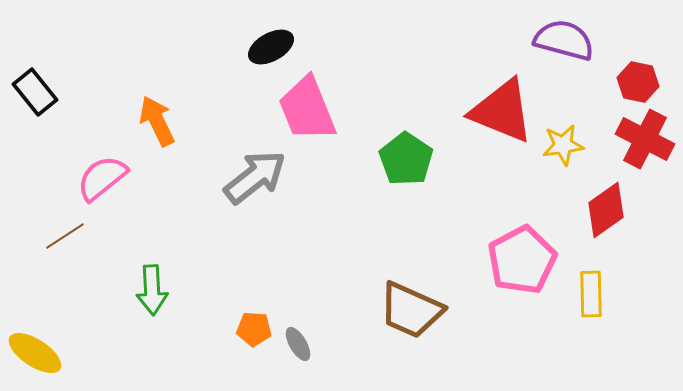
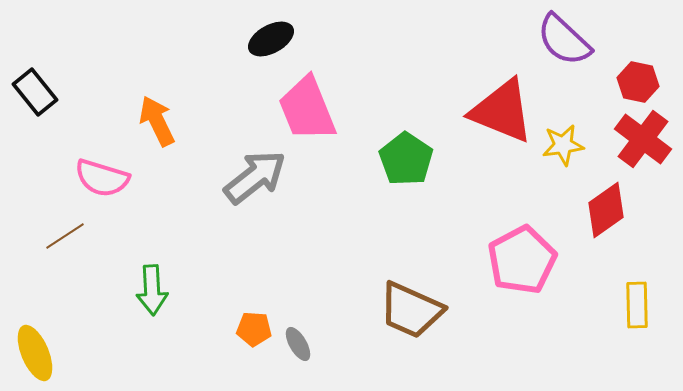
purple semicircle: rotated 152 degrees counterclockwise
black ellipse: moved 8 px up
red cross: moved 2 px left; rotated 10 degrees clockwise
pink semicircle: rotated 124 degrees counterclockwise
yellow rectangle: moved 46 px right, 11 px down
yellow ellipse: rotated 34 degrees clockwise
